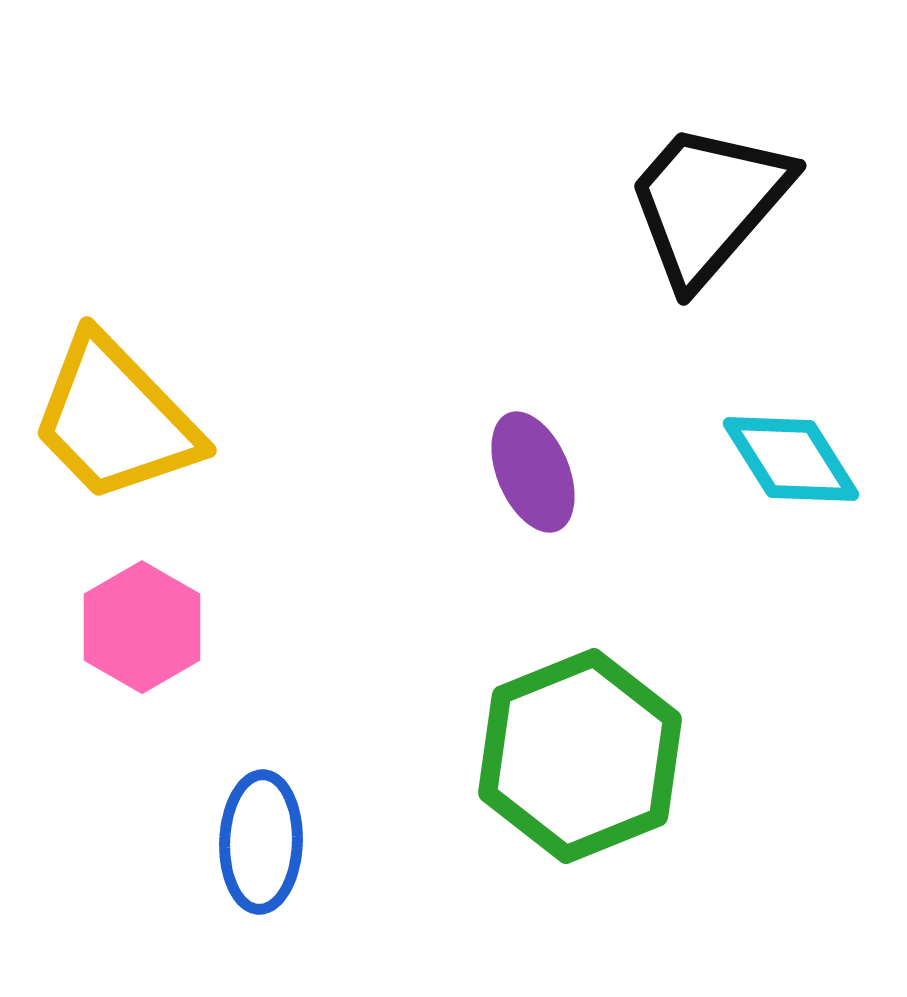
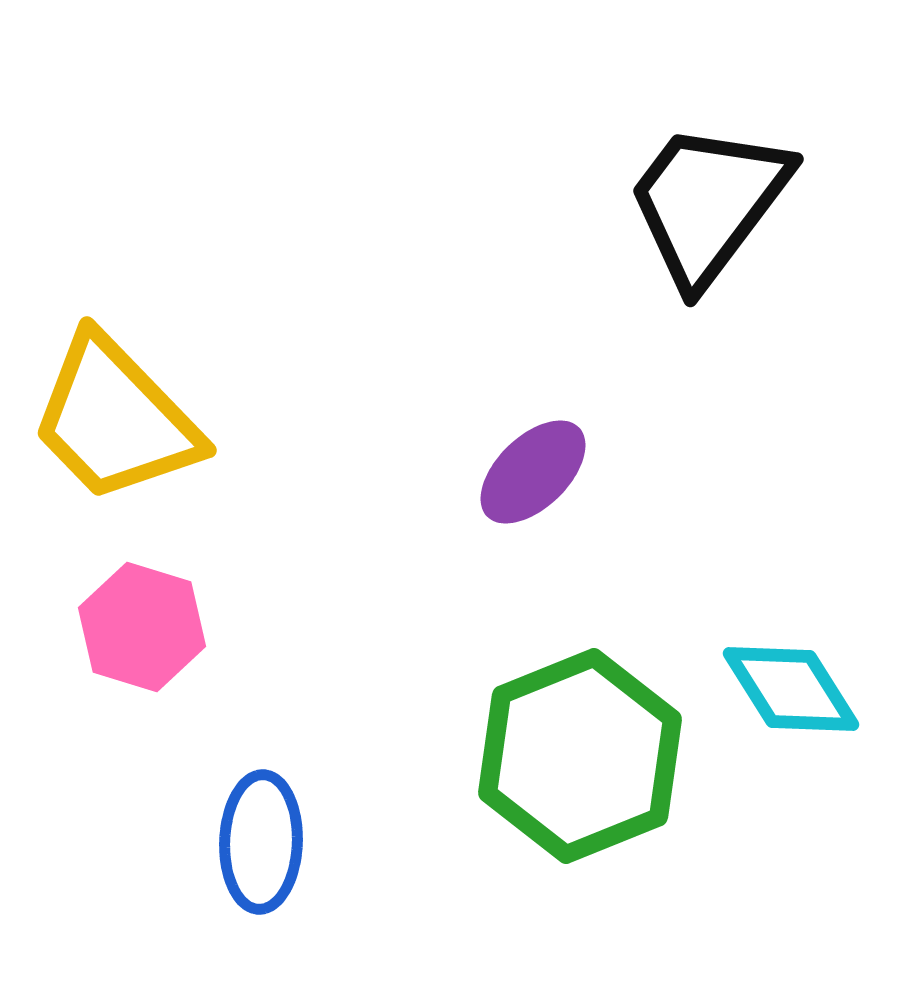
black trapezoid: rotated 4 degrees counterclockwise
cyan diamond: moved 230 px down
purple ellipse: rotated 69 degrees clockwise
pink hexagon: rotated 13 degrees counterclockwise
